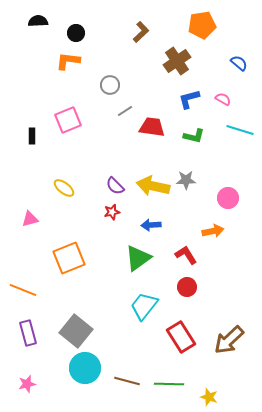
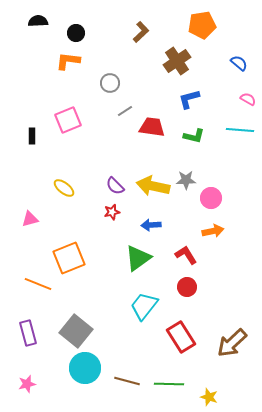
gray circle: moved 2 px up
pink semicircle: moved 25 px right
cyan line: rotated 12 degrees counterclockwise
pink circle: moved 17 px left
orange line: moved 15 px right, 6 px up
brown arrow: moved 3 px right, 3 px down
